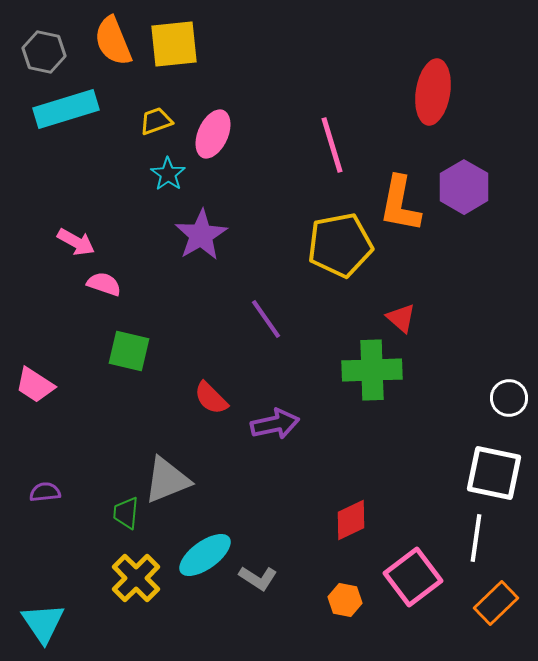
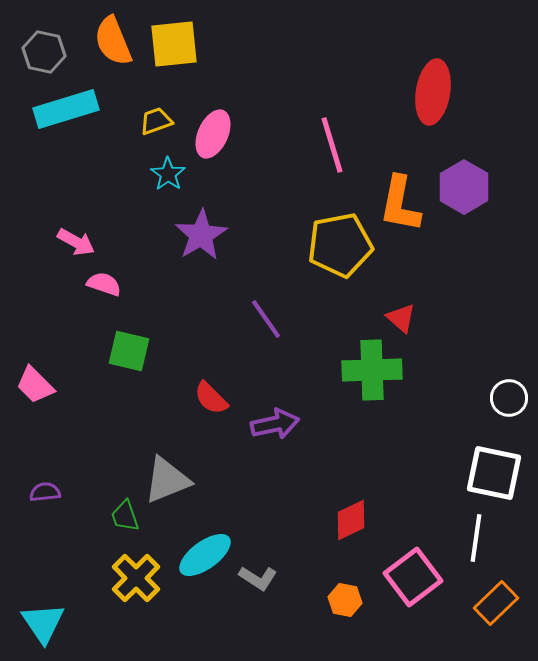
pink trapezoid: rotated 12 degrees clockwise
green trapezoid: moved 1 px left, 3 px down; rotated 24 degrees counterclockwise
